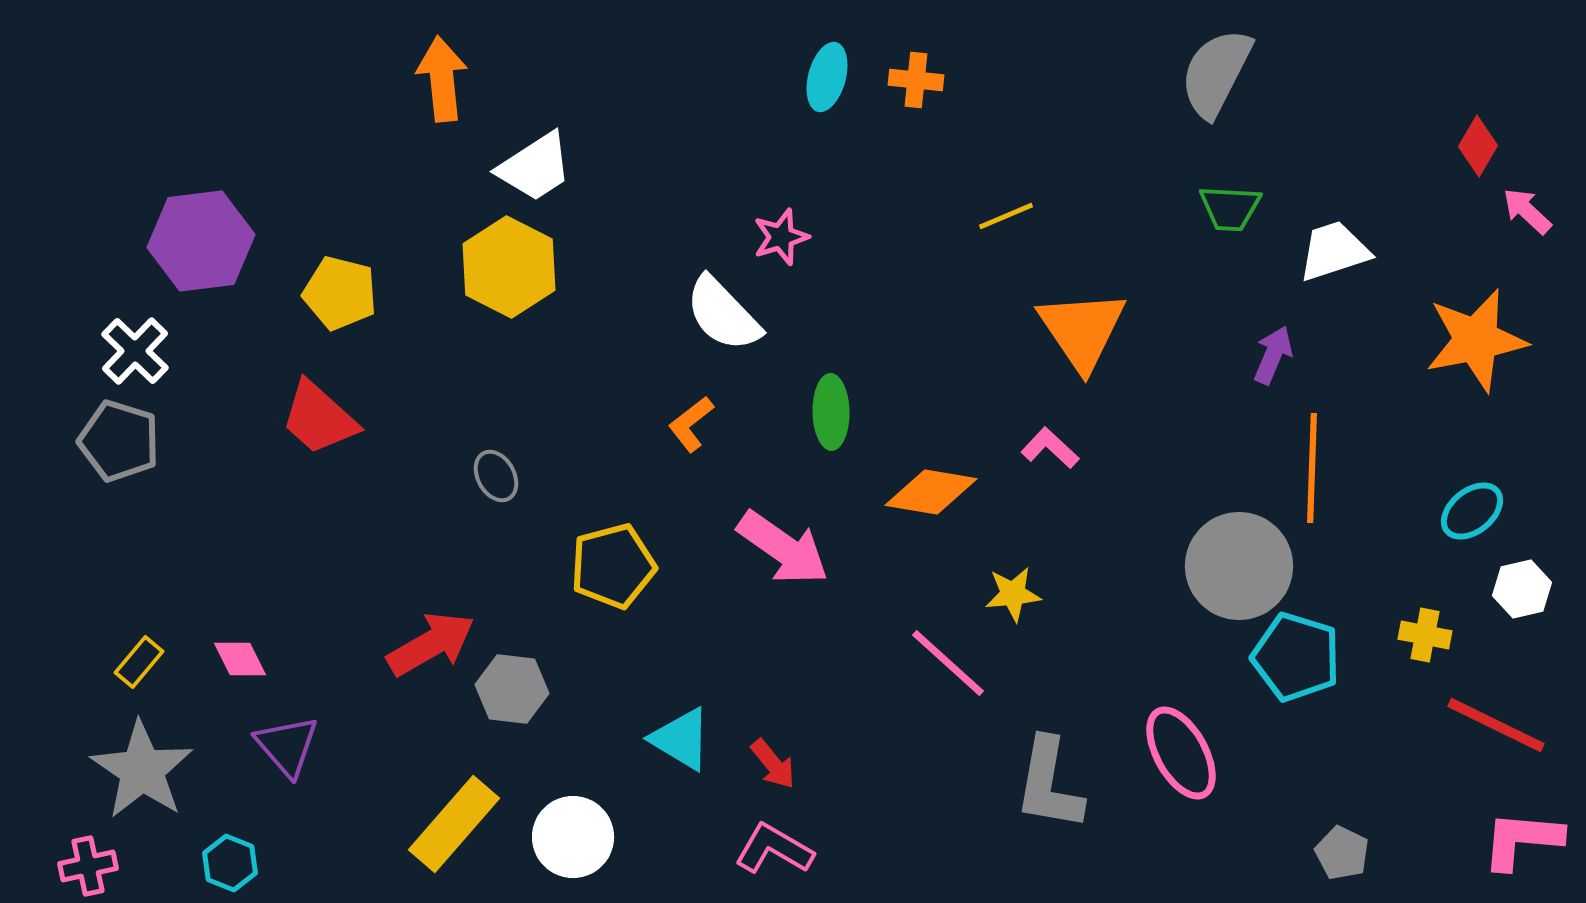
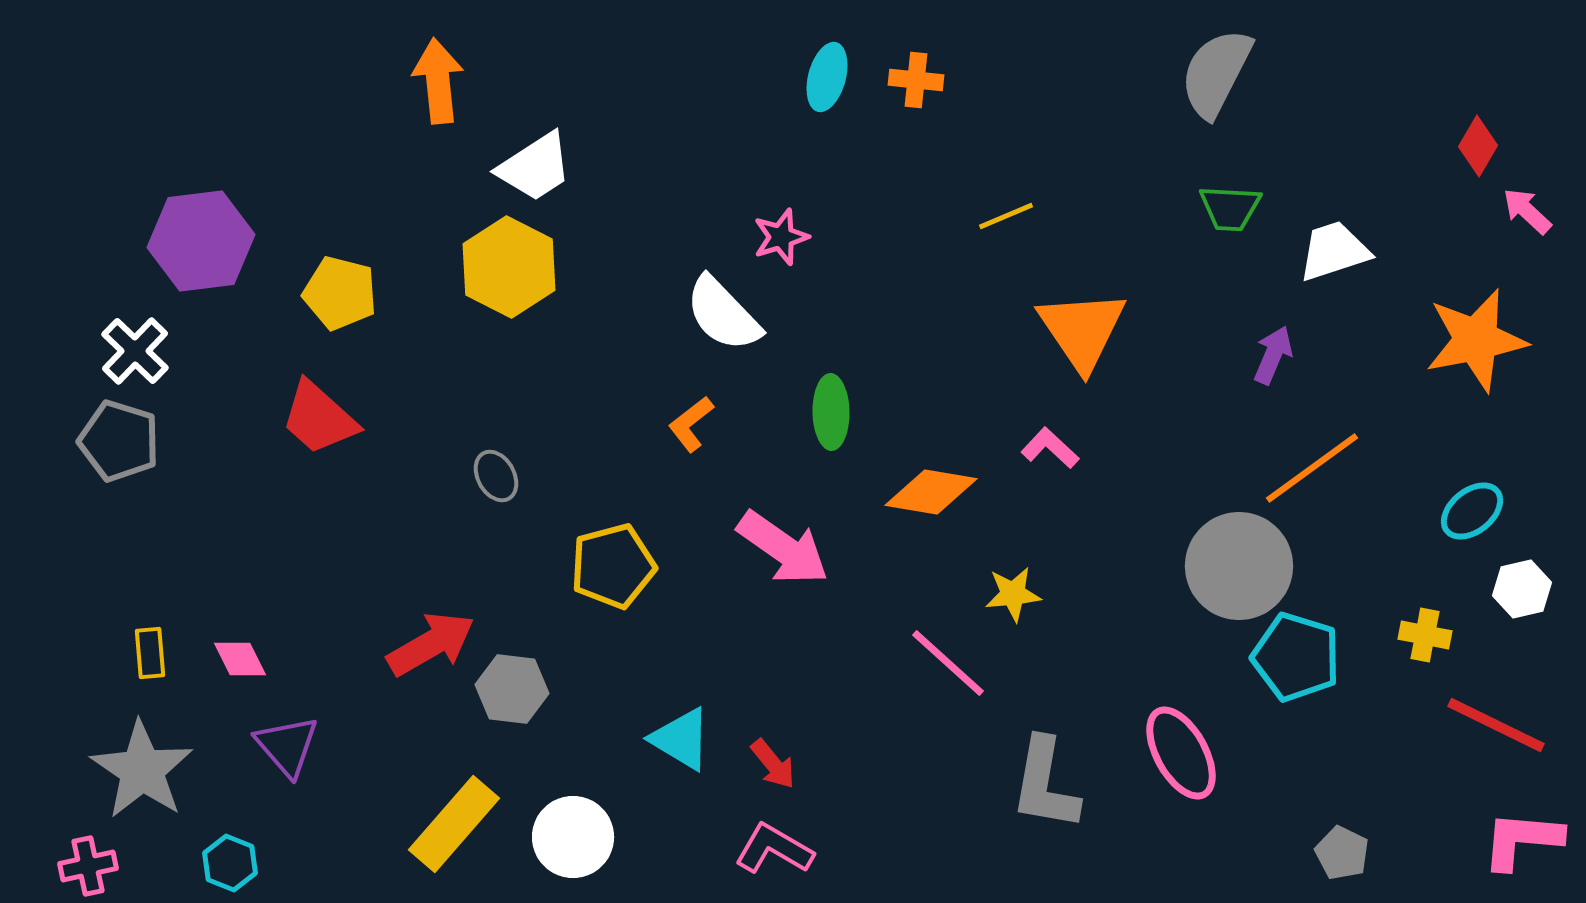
orange arrow at (442, 79): moved 4 px left, 2 px down
orange line at (1312, 468): rotated 52 degrees clockwise
yellow rectangle at (139, 662): moved 11 px right, 9 px up; rotated 45 degrees counterclockwise
gray L-shape at (1049, 784): moved 4 px left
